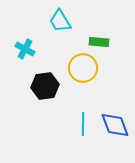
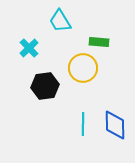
cyan cross: moved 4 px right, 1 px up; rotated 18 degrees clockwise
blue diamond: rotated 20 degrees clockwise
